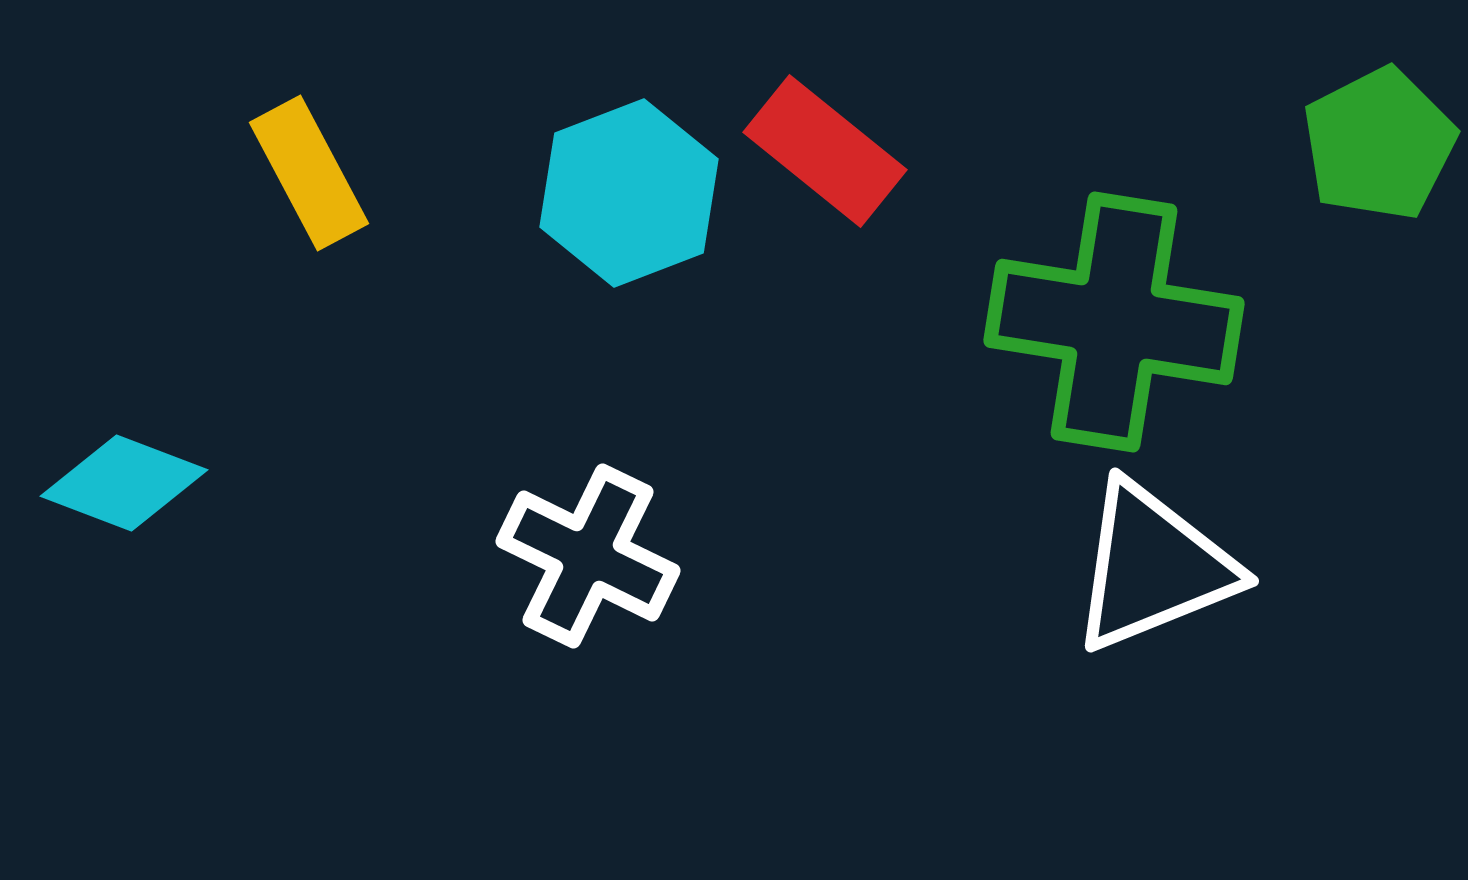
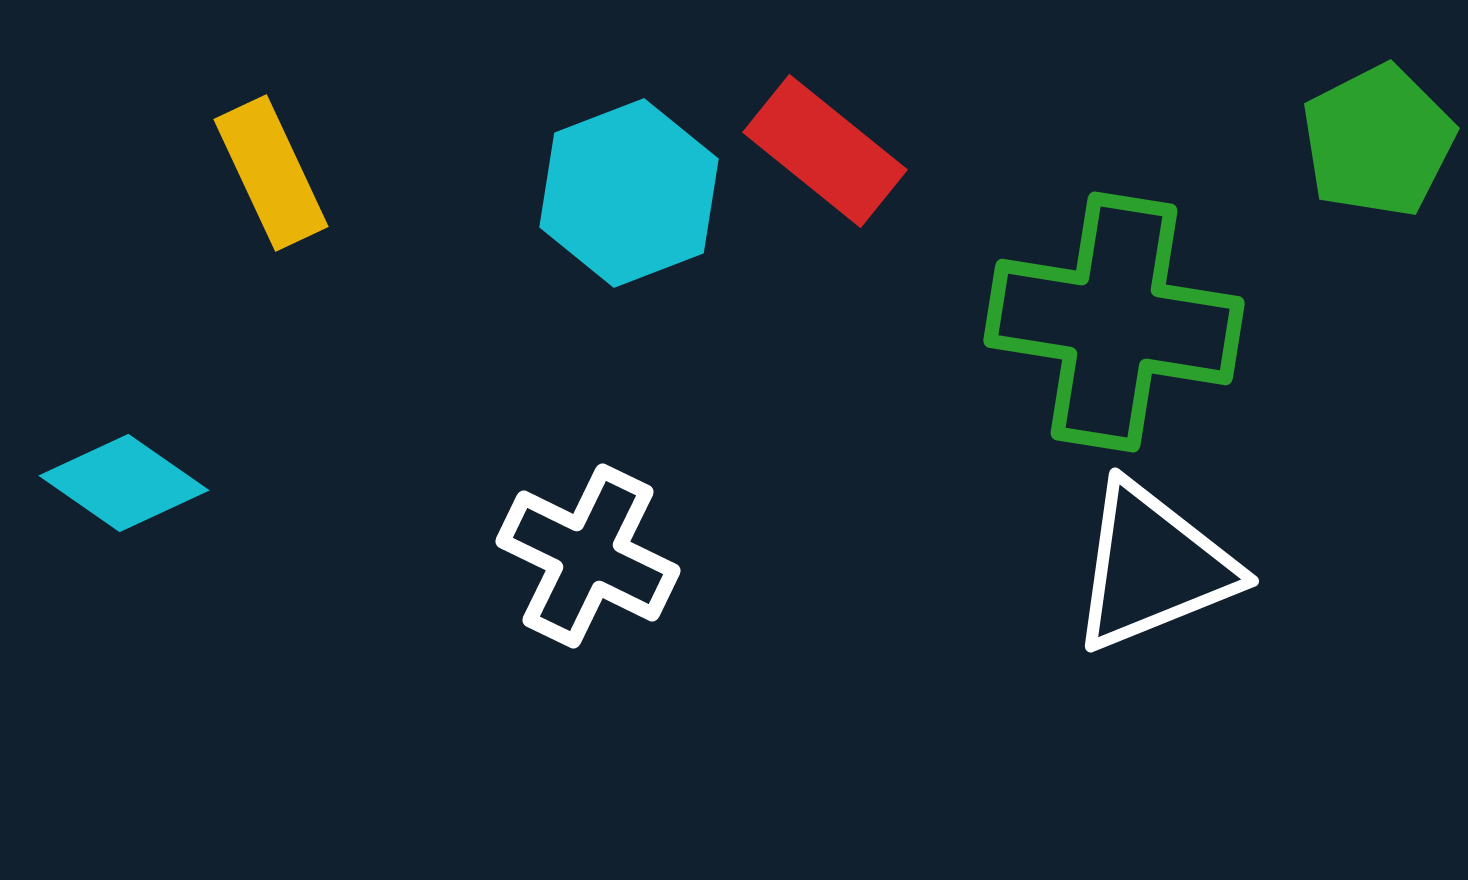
green pentagon: moved 1 px left, 3 px up
yellow rectangle: moved 38 px left; rotated 3 degrees clockwise
cyan diamond: rotated 14 degrees clockwise
